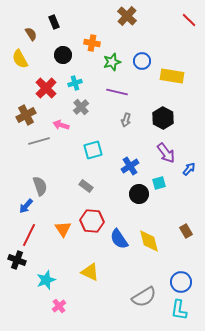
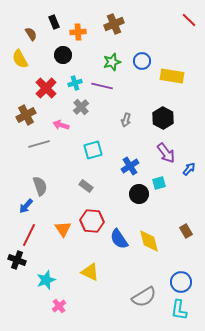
brown cross at (127, 16): moved 13 px left, 8 px down; rotated 24 degrees clockwise
orange cross at (92, 43): moved 14 px left, 11 px up; rotated 14 degrees counterclockwise
purple line at (117, 92): moved 15 px left, 6 px up
gray line at (39, 141): moved 3 px down
